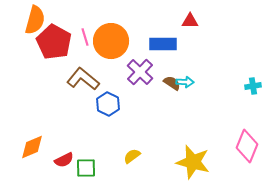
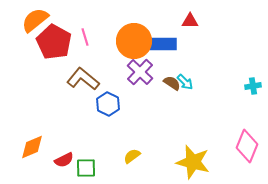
orange semicircle: rotated 144 degrees counterclockwise
orange circle: moved 23 px right
cyan arrow: rotated 42 degrees clockwise
